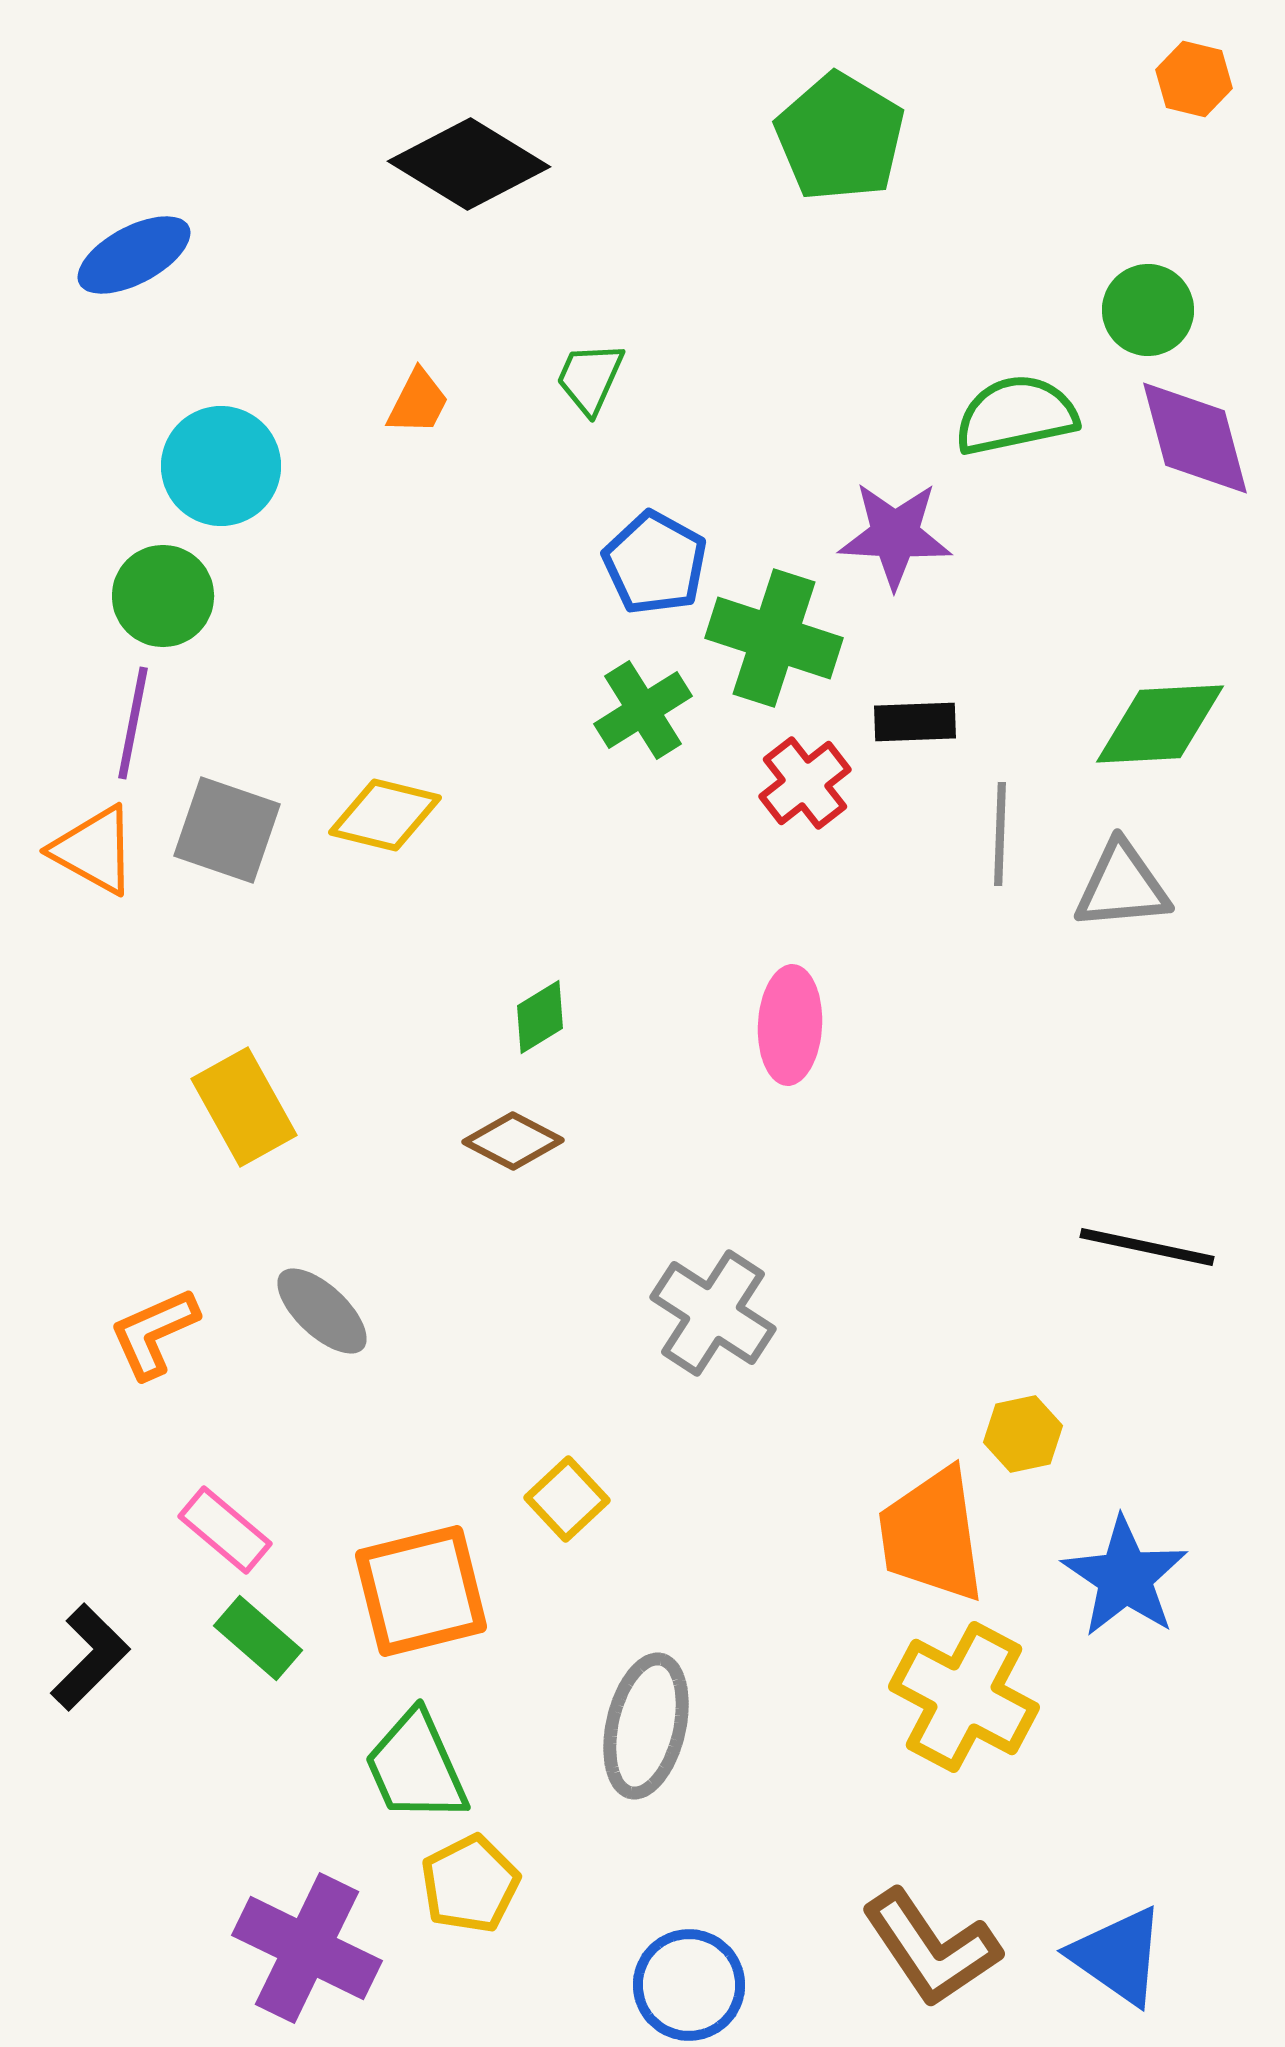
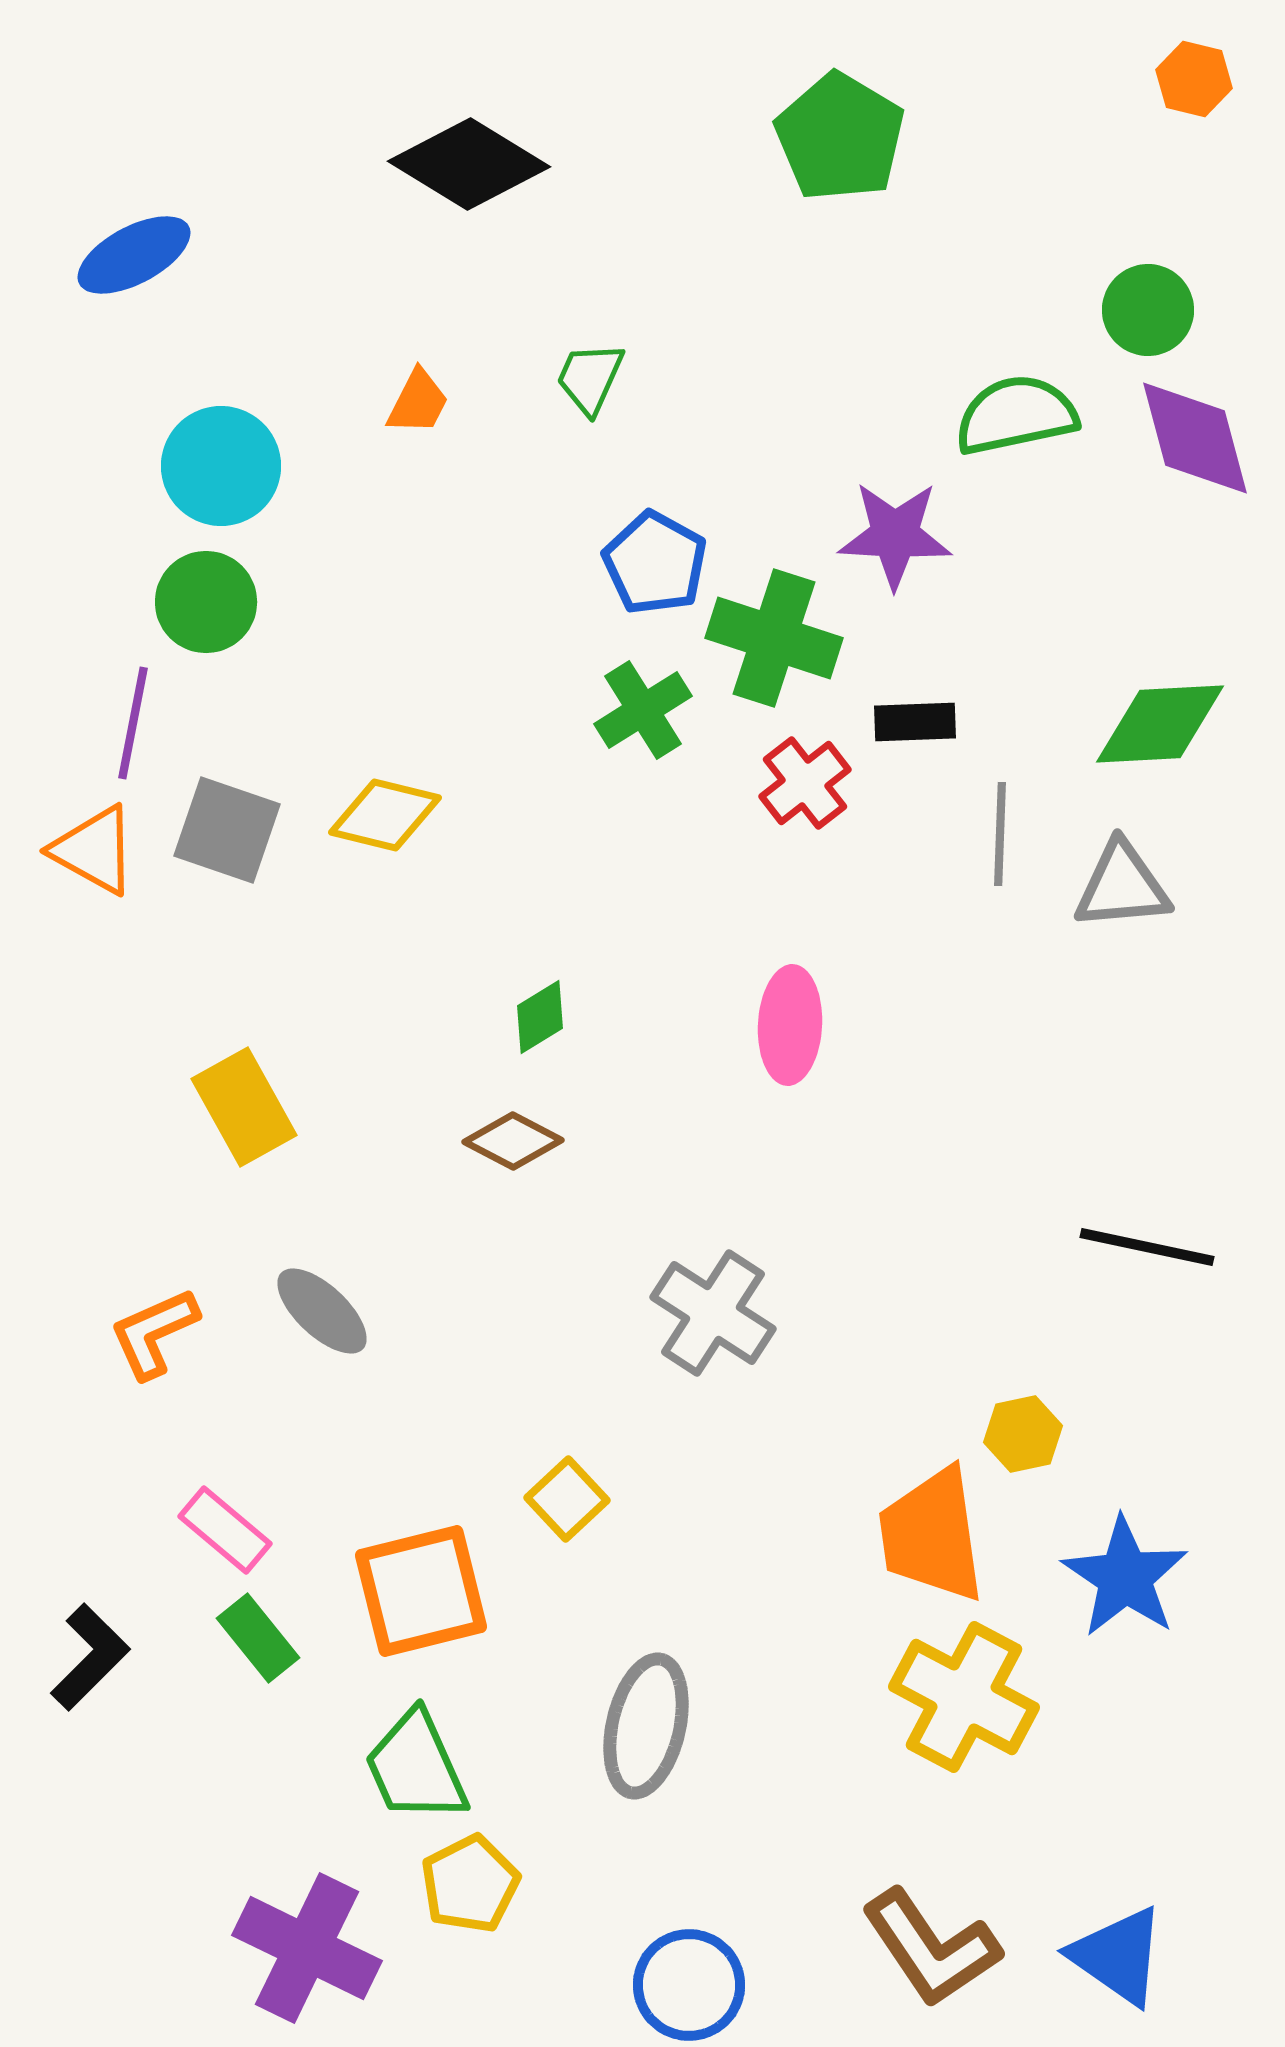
green circle at (163, 596): moved 43 px right, 6 px down
green rectangle at (258, 1638): rotated 10 degrees clockwise
